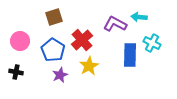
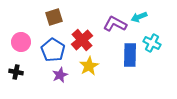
cyan arrow: rotated 28 degrees counterclockwise
pink circle: moved 1 px right, 1 px down
